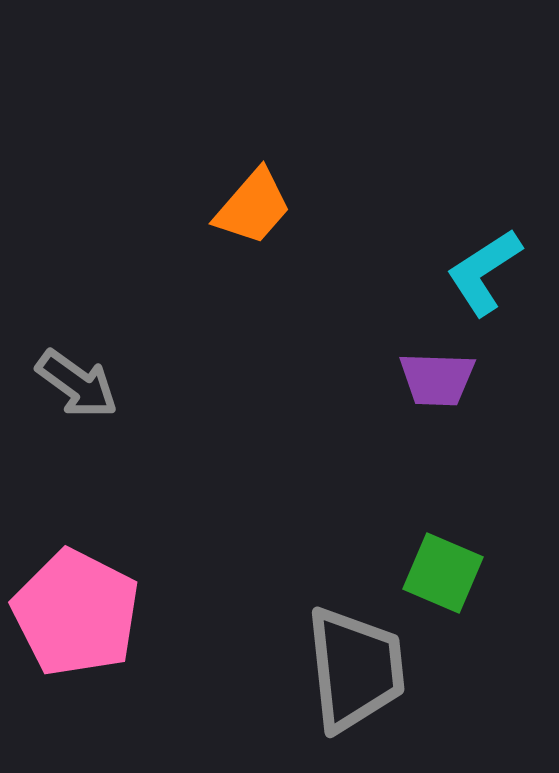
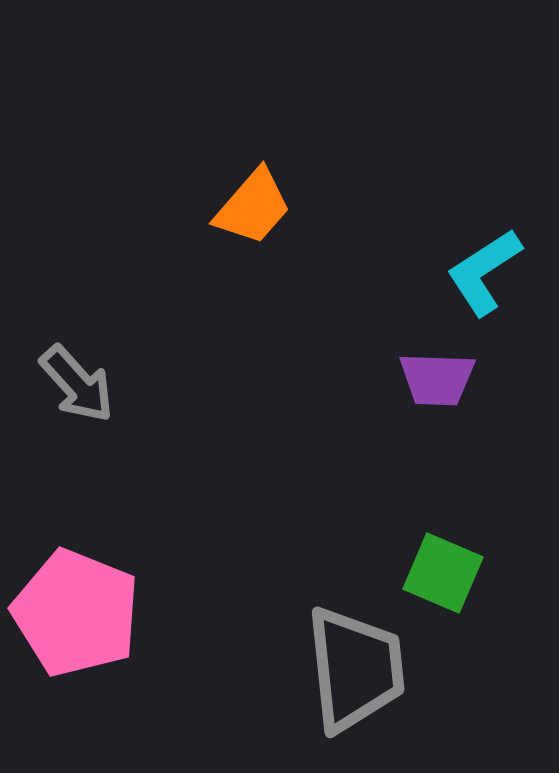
gray arrow: rotated 12 degrees clockwise
pink pentagon: rotated 5 degrees counterclockwise
